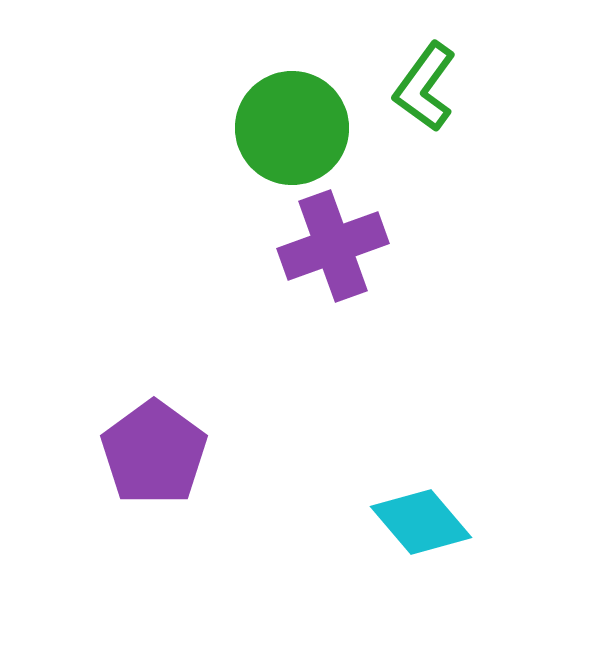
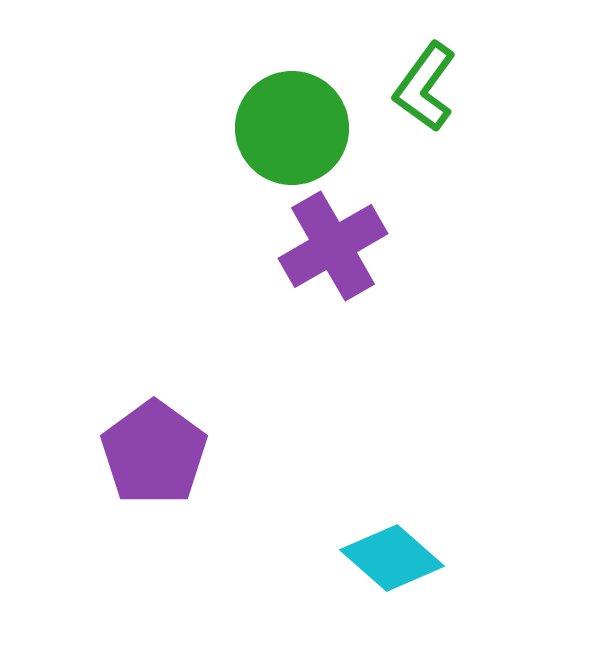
purple cross: rotated 10 degrees counterclockwise
cyan diamond: moved 29 px left, 36 px down; rotated 8 degrees counterclockwise
